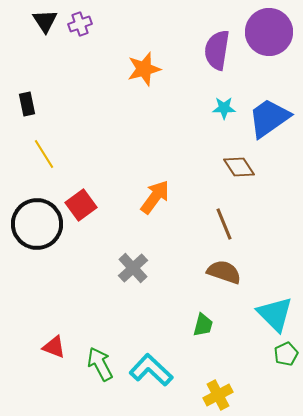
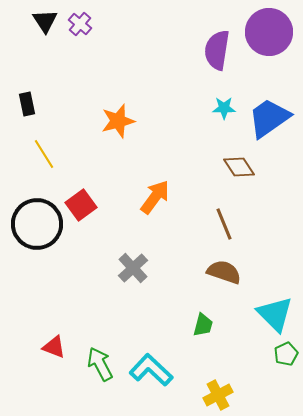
purple cross: rotated 30 degrees counterclockwise
orange star: moved 26 px left, 52 px down
